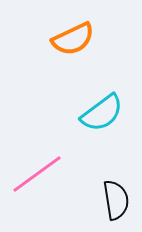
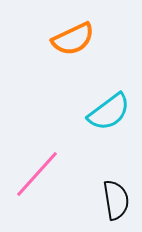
cyan semicircle: moved 7 px right, 1 px up
pink line: rotated 12 degrees counterclockwise
